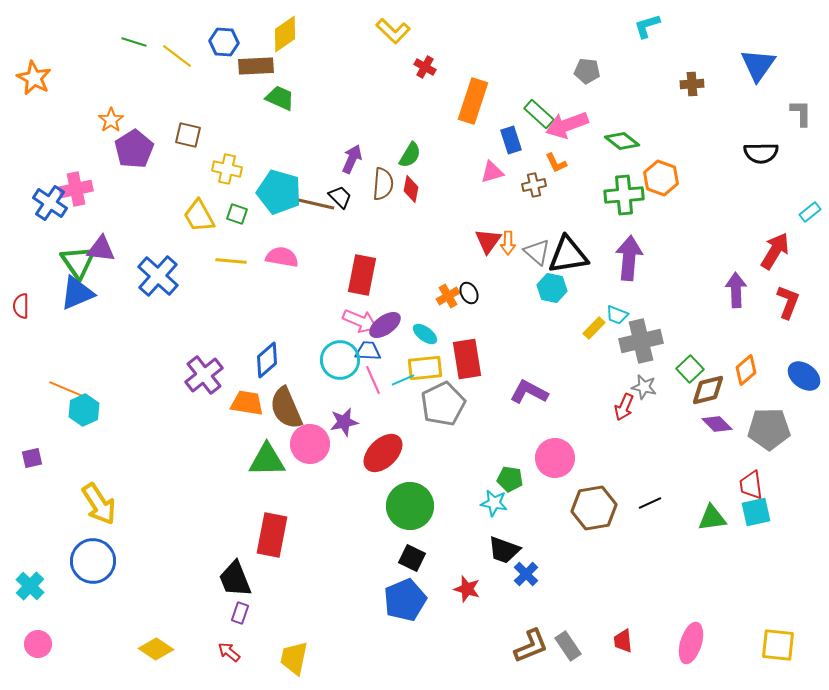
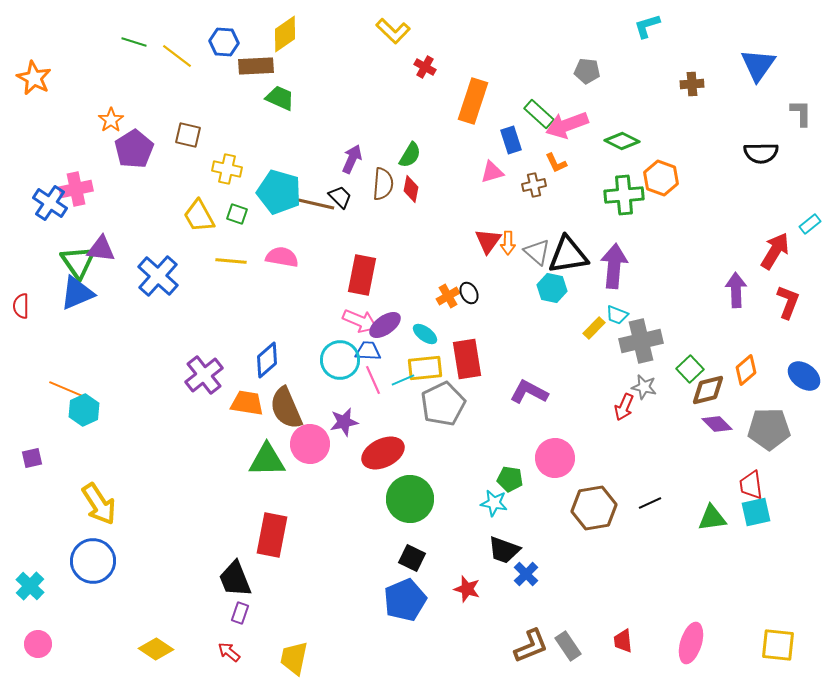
green diamond at (622, 141): rotated 12 degrees counterclockwise
cyan rectangle at (810, 212): moved 12 px down
purple arrow at (629, 258): moved 15 px left, 8 px down
red ellipse at (383, 453): rotated 18 degrees clockwise
green circle at (410, 506): moved 7 px up
